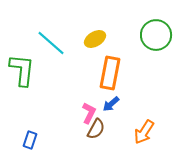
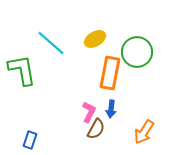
green circle: moved 19 px left, 17 px down
green L-shape: rotated 16 degrees counterclockwise
blue arrow: moved 5 px down; rotated 42 degrees counterclockwise
pink L-shape: moved 1 px up
